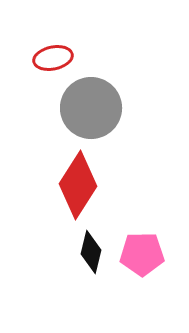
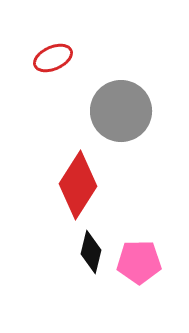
red ellipse: rotated 12 degrees counterclockwise
gray circle: moved 30 px right, 3 px down
pink pentagon: moved 3 px left, 8 px down
